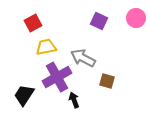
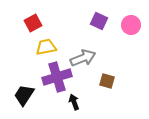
pink circle: moved 5 px left, 7 px down
gray arrow: rotated 130 degrees clockwise
purple cross: rotated 12 degrees clockwise
black arrow: moved 2 px down
